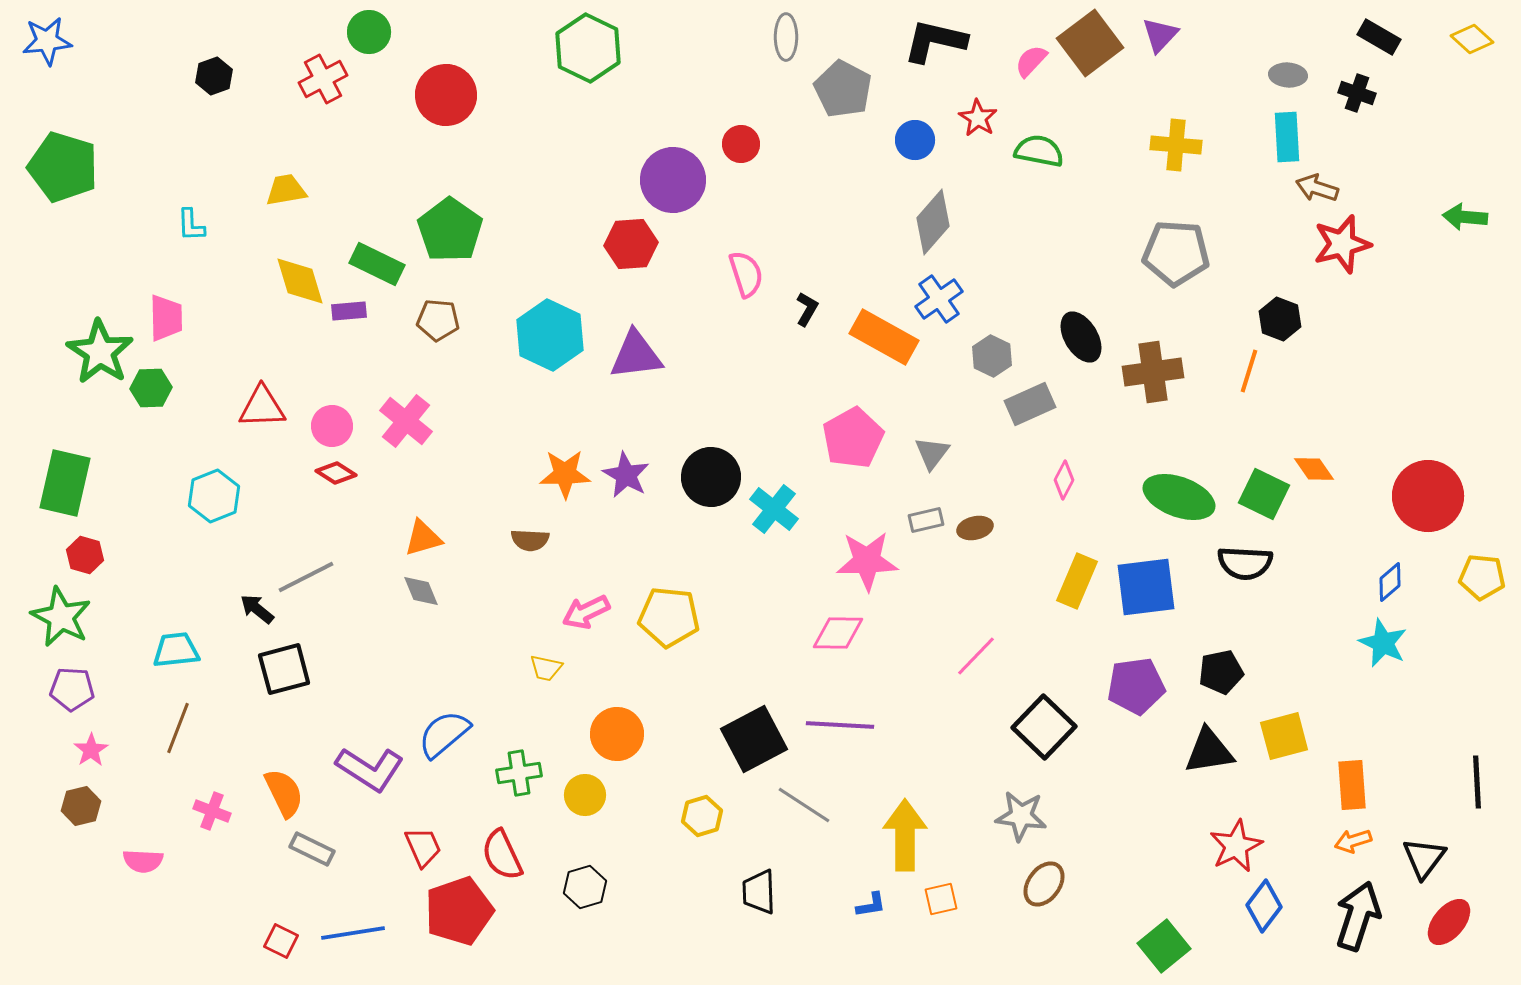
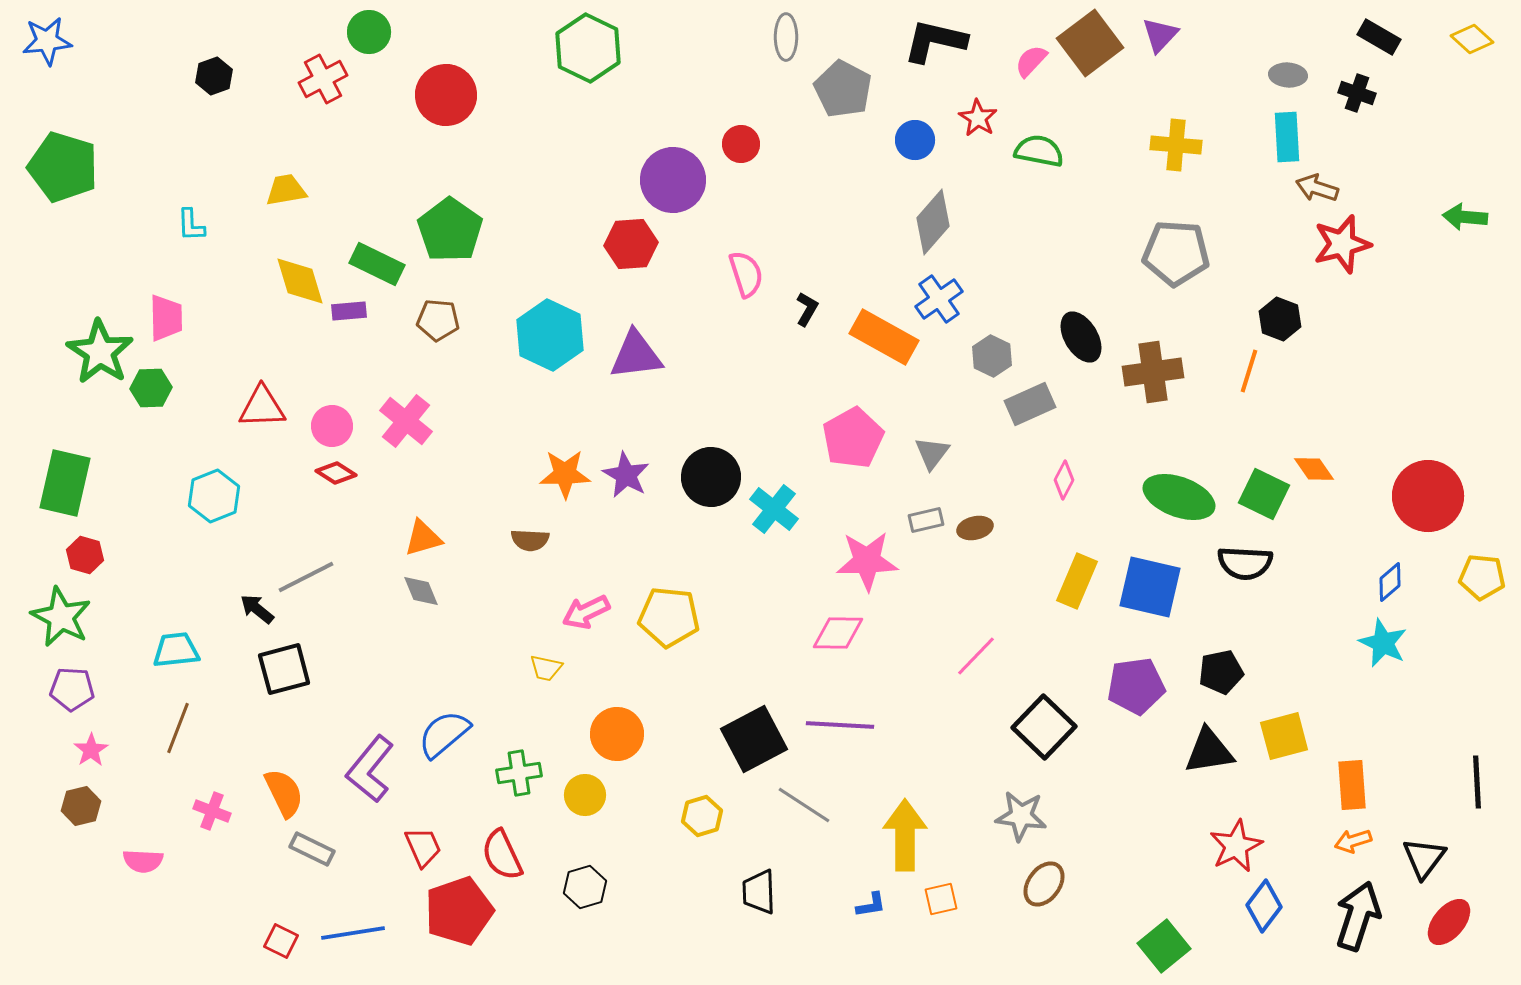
blue square at (1146, 587): moved 4 px right; rotated 20 degrees clockwise
purple L-shape at (370, 769): rotated 96 degrees clockwise
